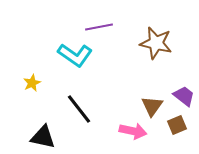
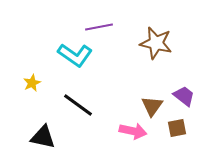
black line: moved 1 px left, 4 px up; rotated 16 degrees counterclockwise
brown square: moved 3 px down; rotated 12 degrees clockwise
